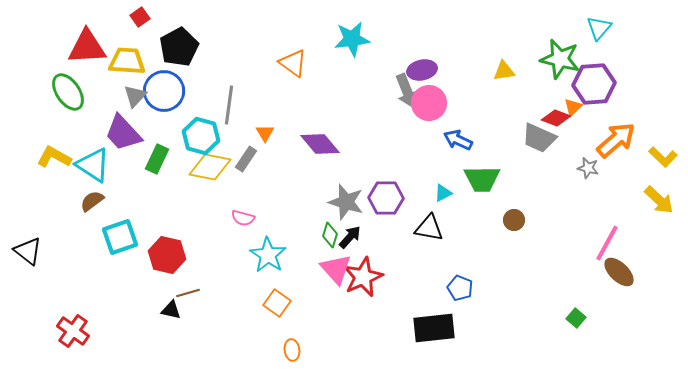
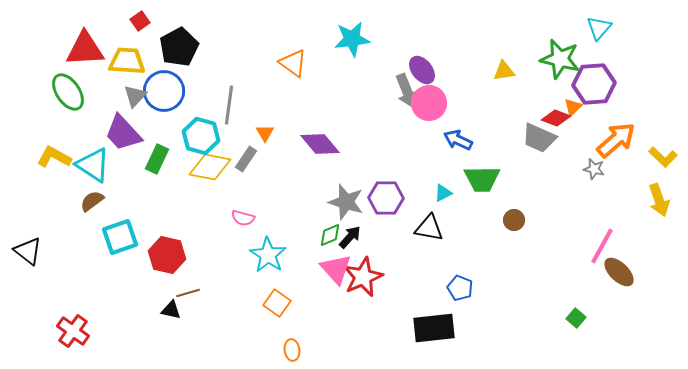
red square at (140, 17): moved 4 px down
red triangle at (87, 47): moved 2 px left, 2 px down
purple ellipse at (422, 70): rotated 64 degrees clockwise
gray star at (588, 168): moved 6 px right, 1 px down
yellow arrow at (659, 200): rotated 28 degrees clockwise
green diamond at (330, 235): rotated 50 degrees clockwise
pink line at (607, 243): moved 5 px left, 3 px down
